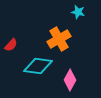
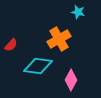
pink diamond: moved 1 px right
